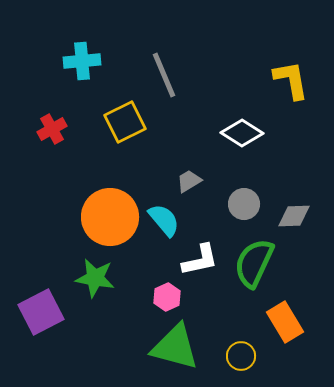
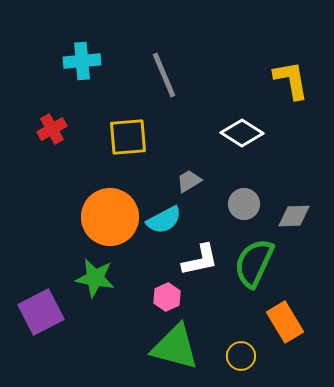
yellow square: moved 3 px right, 15 px down; rotated 21 degrees clockwise
cyan semicircle: rotated 102 degrees clockwise
